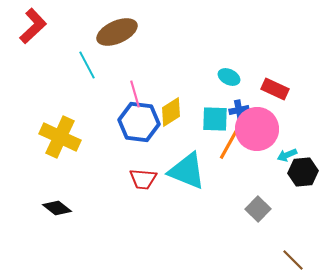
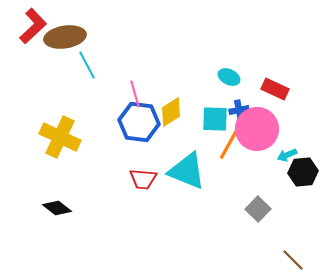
brown ellipse: moved 52 px left, 5 px down; rotated 15 degrees clockwise
